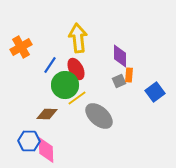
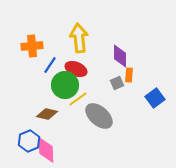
yellow arrow: moved 1 px right
orange cross: moved 11 px right, 1 px up; rotated 25 degrees clockwise
red ellipse: rotated 40 degrees counterclockwise
gray square: moved 2 px left, 2 px down
blue square: moved 6 px down
yellow line: moved 1 px right, 1 px down
brown diamond: rotated 10 degrees clockwise
blue hexagon: rotated 25 degrees counterclockwise
